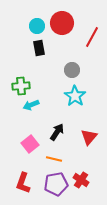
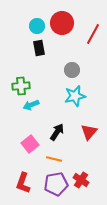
red line: moved 1 px right, 3 px up
cyan star: rotated 25 degrees clockwise
red triangle: moved 5 px up
